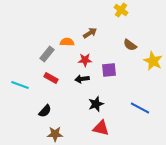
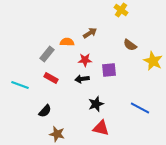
brown star: moved 2 px right; rotated 14 degrees clockwise
